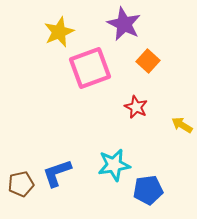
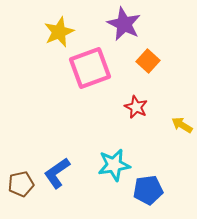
blue L-shape: rotated 16 degrees counterclockwise
